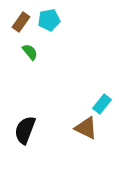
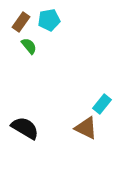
green semicircle: moved 1 px left, 6 px up
black semicircle: moved 2 px up; rotated 100 degrees clockwise
